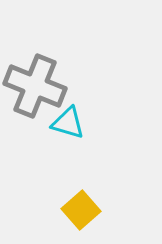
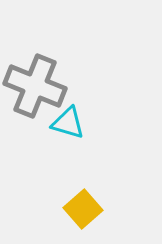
yellow square: moved 2 px right, 1 px up
